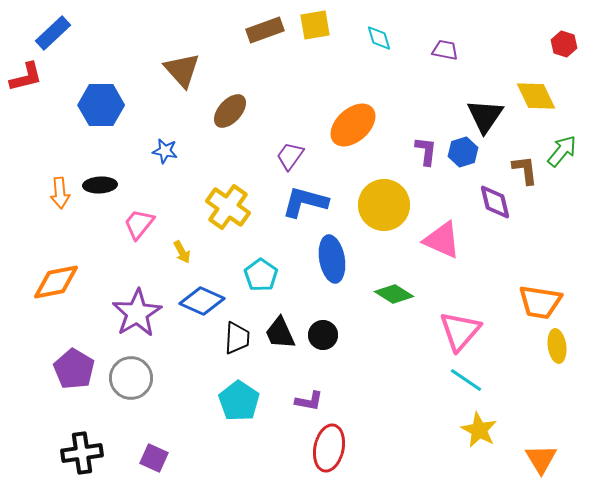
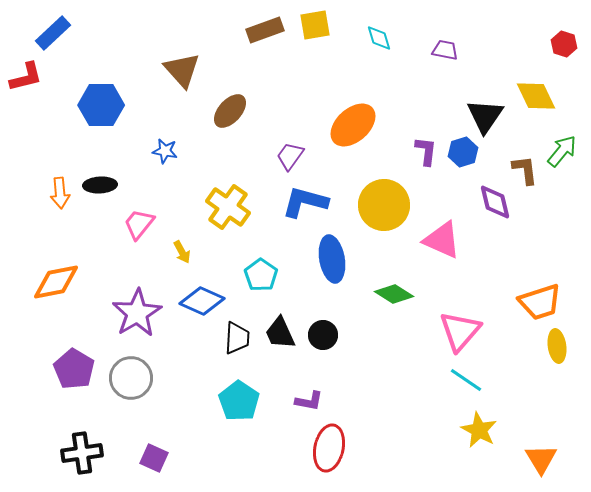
orange trapezoid at (540, 302): rotated 27 degrees counterclockwise
